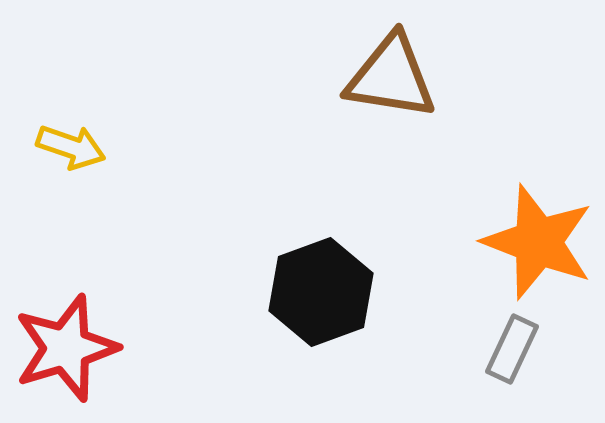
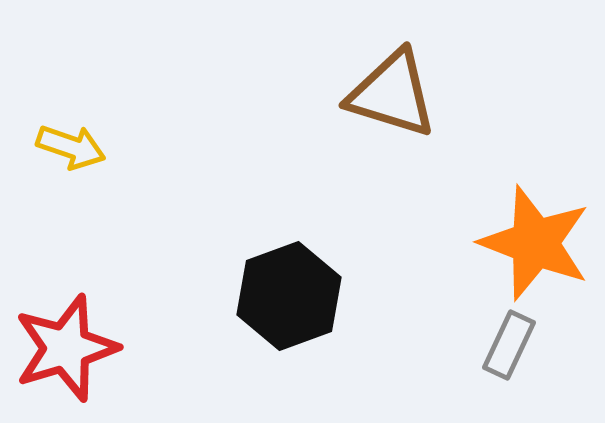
brown triangle: moved 1 px right, 17 px down; rotated 8 degrees clockwise
orange star: moved 3 px left, 1 px down
black hexagon: moved 32 px left, 4 px down
gray rectangle: moved 3 px left, 4 px up
